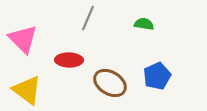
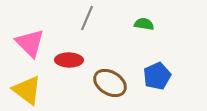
gray line: moved 1 px left
pink triangle: moved 7 px right, 4 px down
